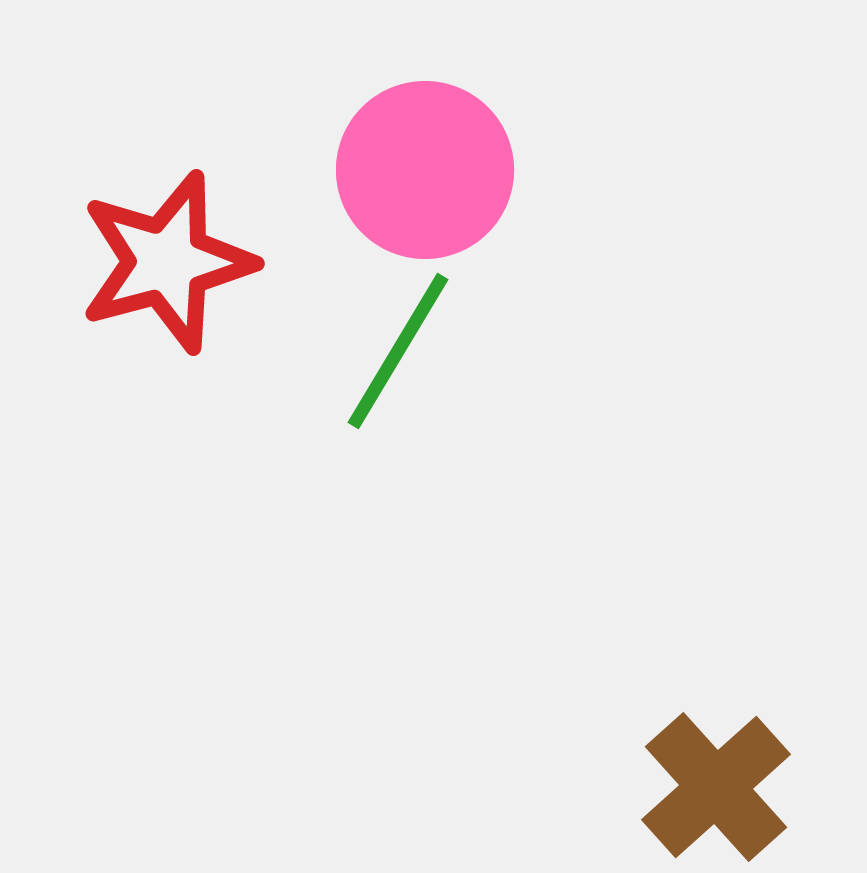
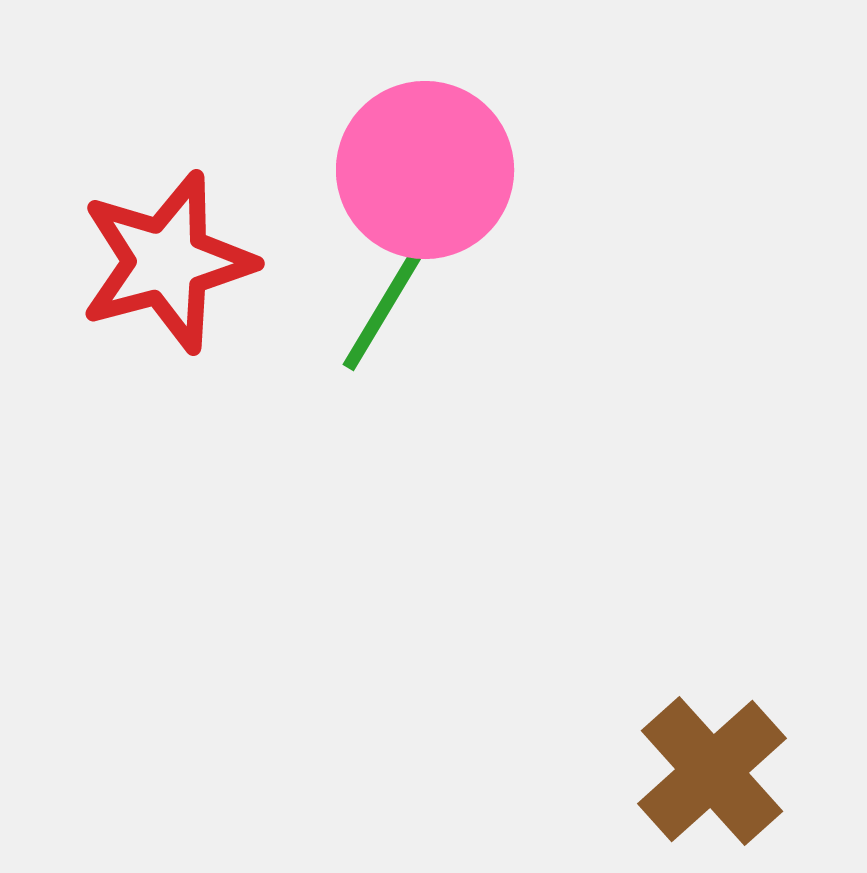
green line: moved 5 px left, 58 px up
brown cross: moved 4 px left, 16 px up
